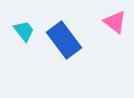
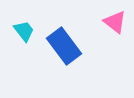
blue rectangle: moved 6 px down
